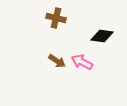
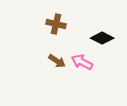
brown cross: moved 6 px down
black diamond: moved 2 px down; rotated 20 degrees clockwise
